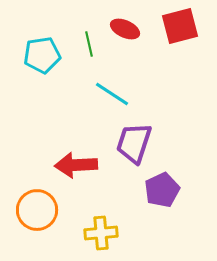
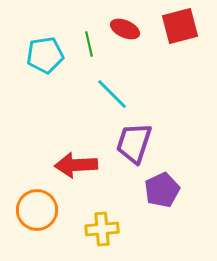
cyan pentagon: moved 3 px right
cyan line: rotated 12 degrees clockwise
yellow cross: moved 1 px right, 4 px up
